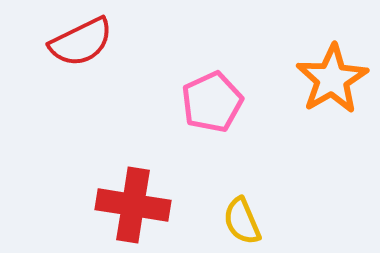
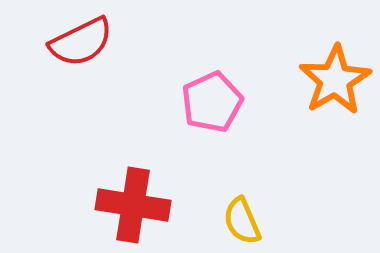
orange star: moved 3 px right, 1 px down
